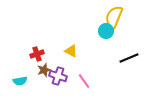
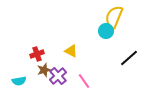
black line: rotated 18 degrees counterclockwise
purple cross: rotated 30 degrees clockwise
cyan semicircle: moved 1 px left
